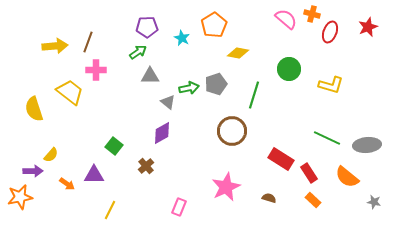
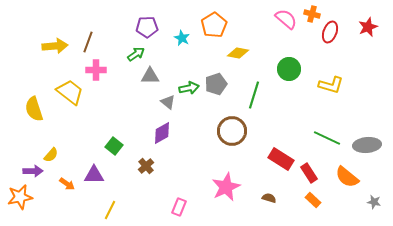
green arrow at (138, 52): moved 2 px left, 2 px down
